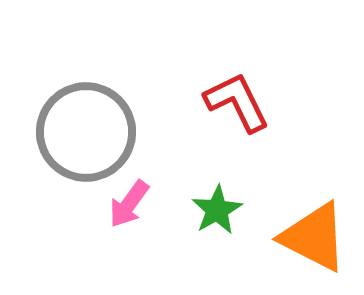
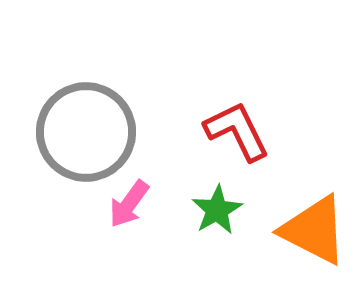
red L-shape: moved 29 px down
orange triangle: moved 7 px up
